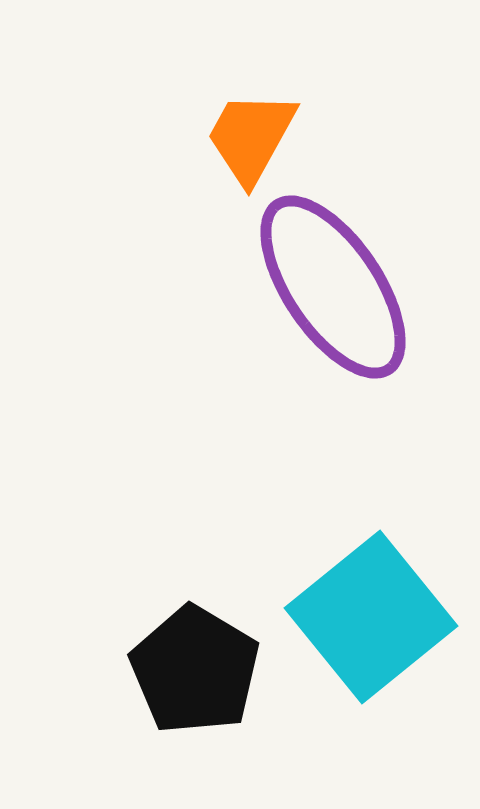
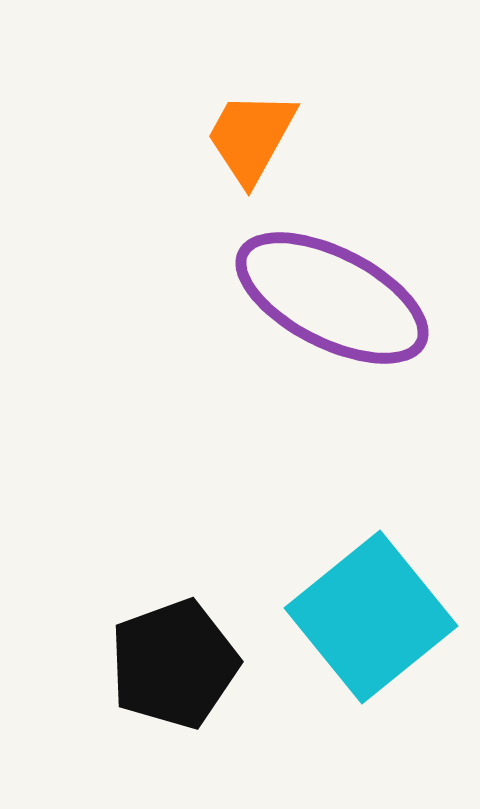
purple ellipse: moved 1 px left, 11 px down; rotated 29 degrees counterclockwise
black pentagon: moved 21 px left, 6 px up; rotated 21 degrees clockwise
